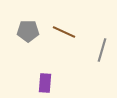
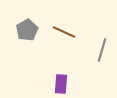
gray pentagon: moved 1 px left, 1 px up; rotated 30 degrees counterclockwise
purple rectangle: moved 16 px right, 1 px down
